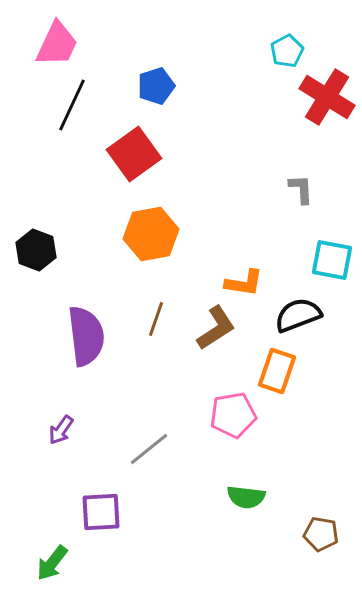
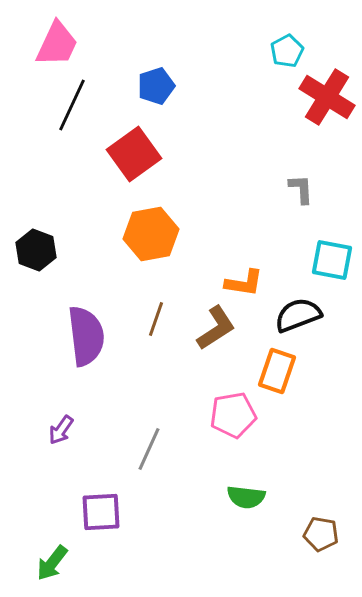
gray line: rotated 27 degrees counterclockwise
